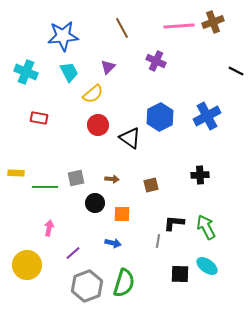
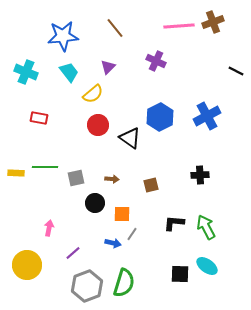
brown line: moved 7 px left; rotated 10 degrees counterclockwise
cyan trapezoid: rotated 10 degrees counterclockwise
green line: moved 20 px up
gray line: moved 26 px left, 7 px up; rotated 24 degrees clockwise
